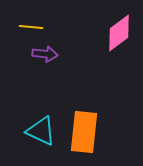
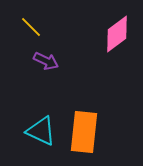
yellow line: rotated 40 degrees clockwise
pink diamond: moved 2 px left, 1 px down
purple arrow: moved 1 px right, 7 px down; rotated 20 degrees clockwise
